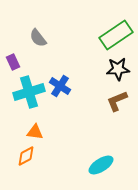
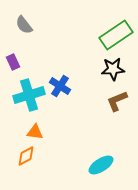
gray semicircle: moved 14 px left, 13 px up
black star: moved 5 px left
cyan cross: moved 3 px down
